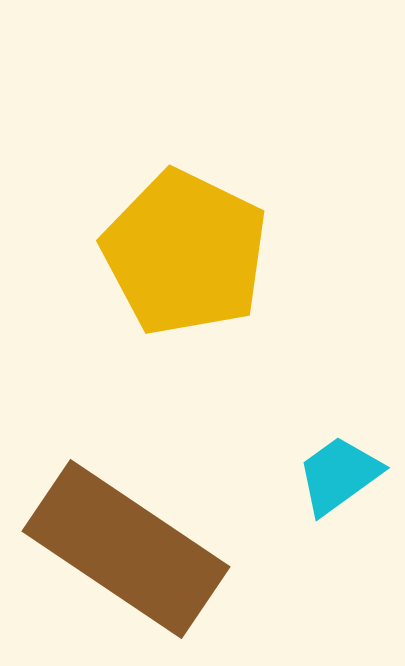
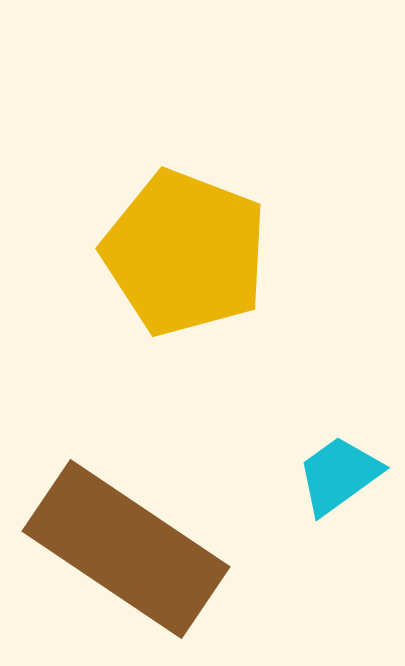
yellow pentagon: rotated 5 degrees counterclockwise
